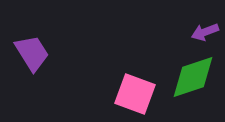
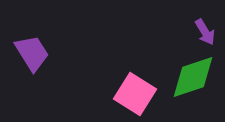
purple arrow: rotated 100 degrees counterclockwise
pink square: rotated 12 degrees clockwise
